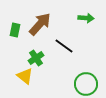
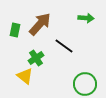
green circle: moved 1 px left
